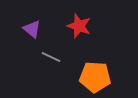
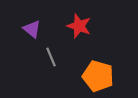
gray line: rotated 42 degrees clockwise
orange pentagon: moved 3 px right, 1 px up; rotated 12 degrees clockwise
